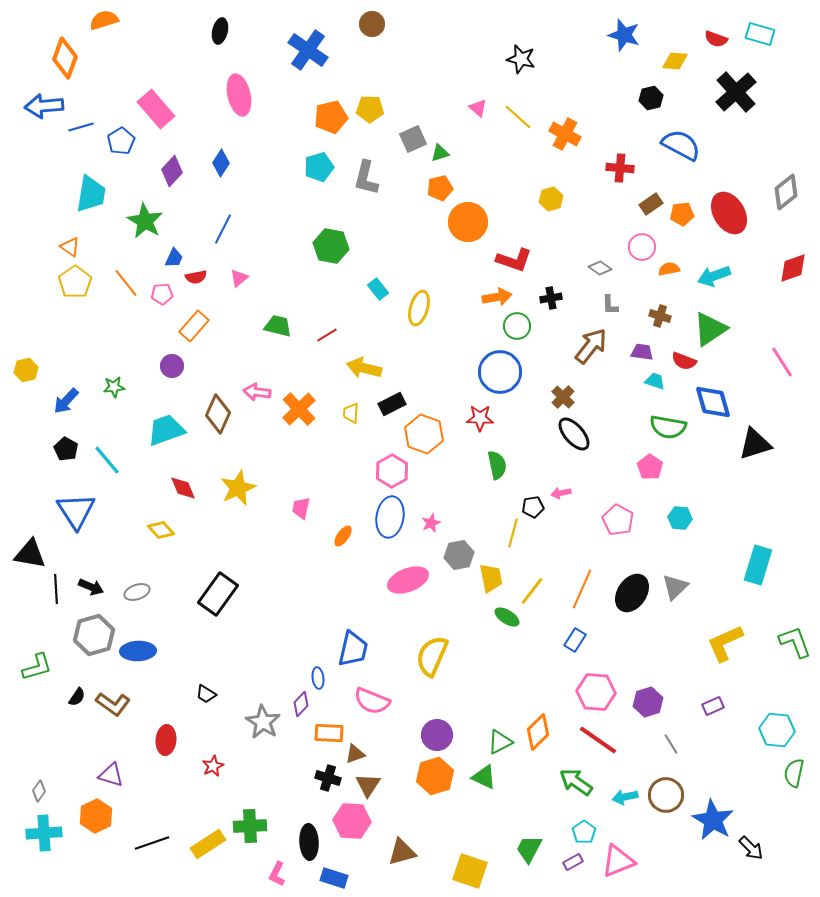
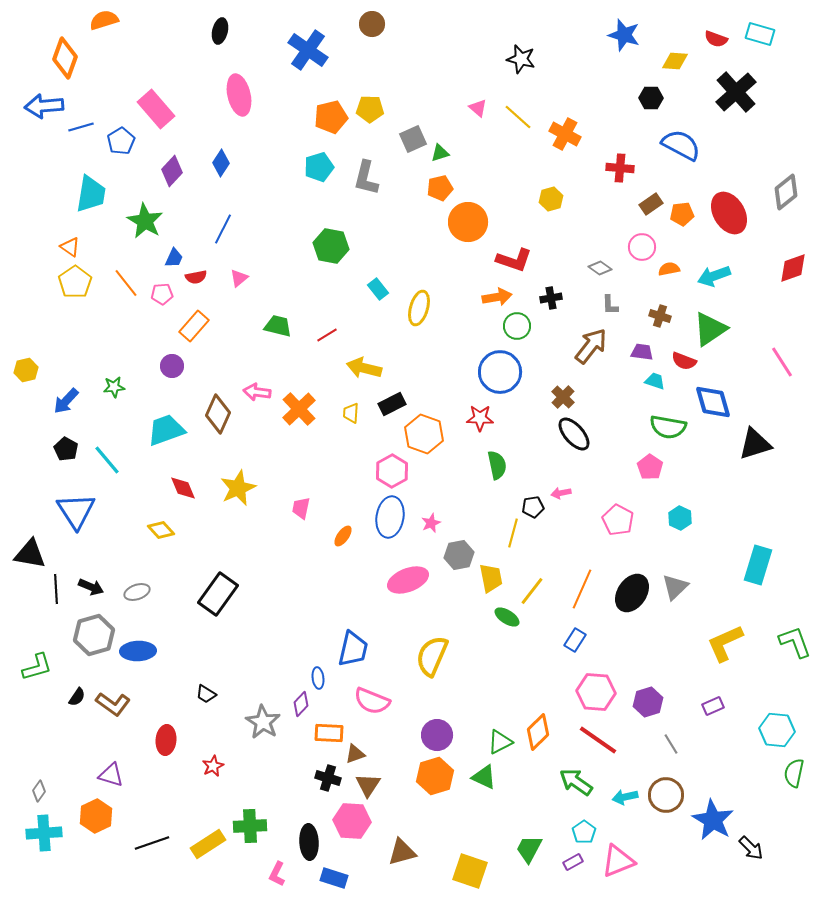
black hexagon at (651, 98): rotated 15 degrees clockwise
cyan hexagon at (680, 518): rotated 20 degrees clockwise
